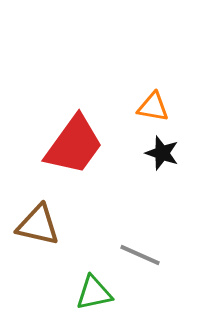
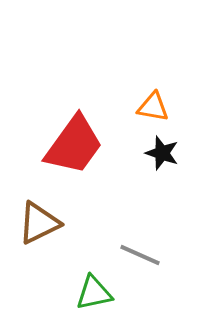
brown triangle: moved 1 px right, 2 px up; rotated 39 degrees counterclockwise
